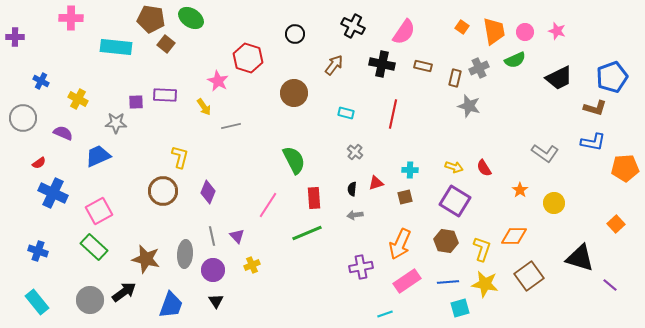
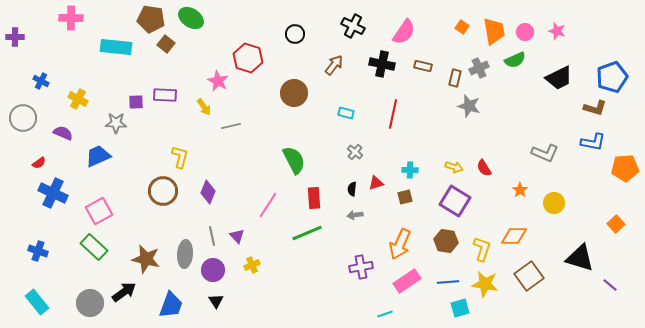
gray L-shape at (545, 153): rotated 12 degrees counterclockwise
gray circle at (90, 300): moved 3 px down
